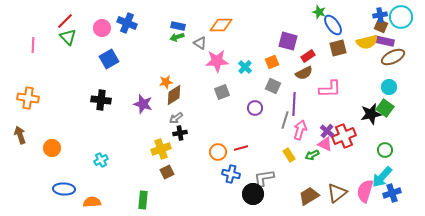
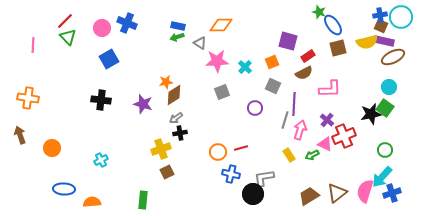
purple cross at (327, 131): moved 11 px up
